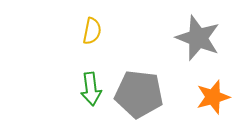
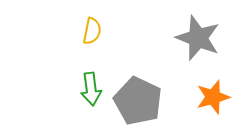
gray pentagon: moved 1 px left, 7 px down; rotated 18 degrees clockwise
